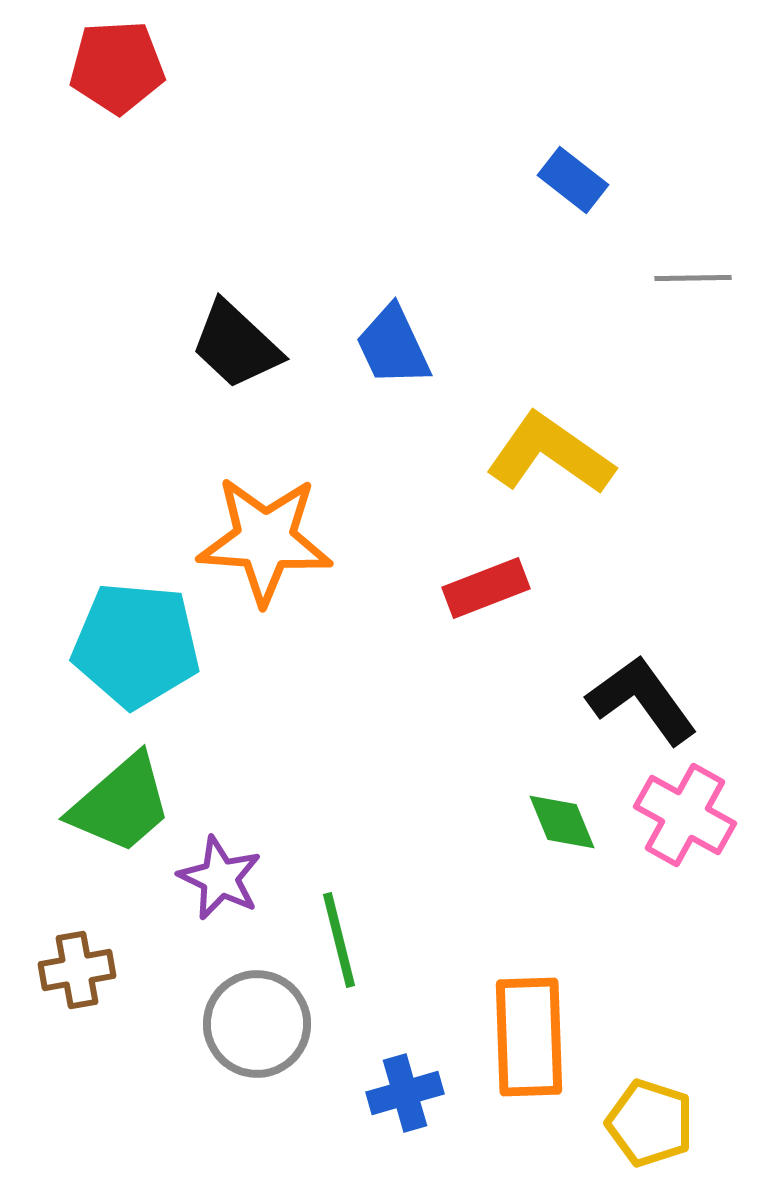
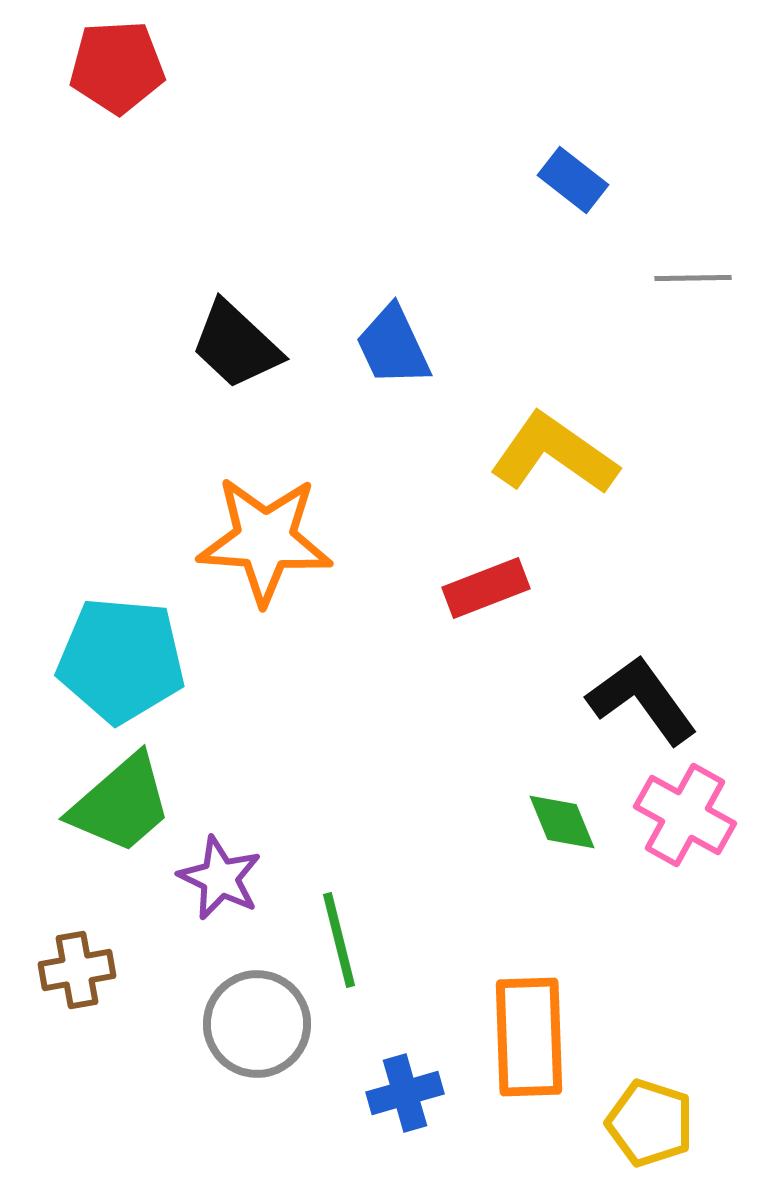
yellow L-shape: moved 4 px right
cyan pentagon: moved 15 px left, 15 px down
